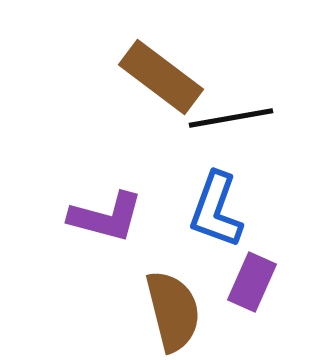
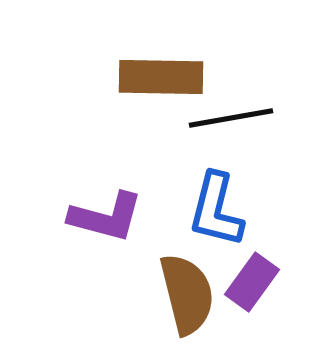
brown rectangle: rotated 36 degrees counterclockwise
blue L-shape: rotated 6 degrees counterclockwise
purple rectangle: rotated 12 degrees clockwise
brown semicircle: moved 14 px right, 17 px up
